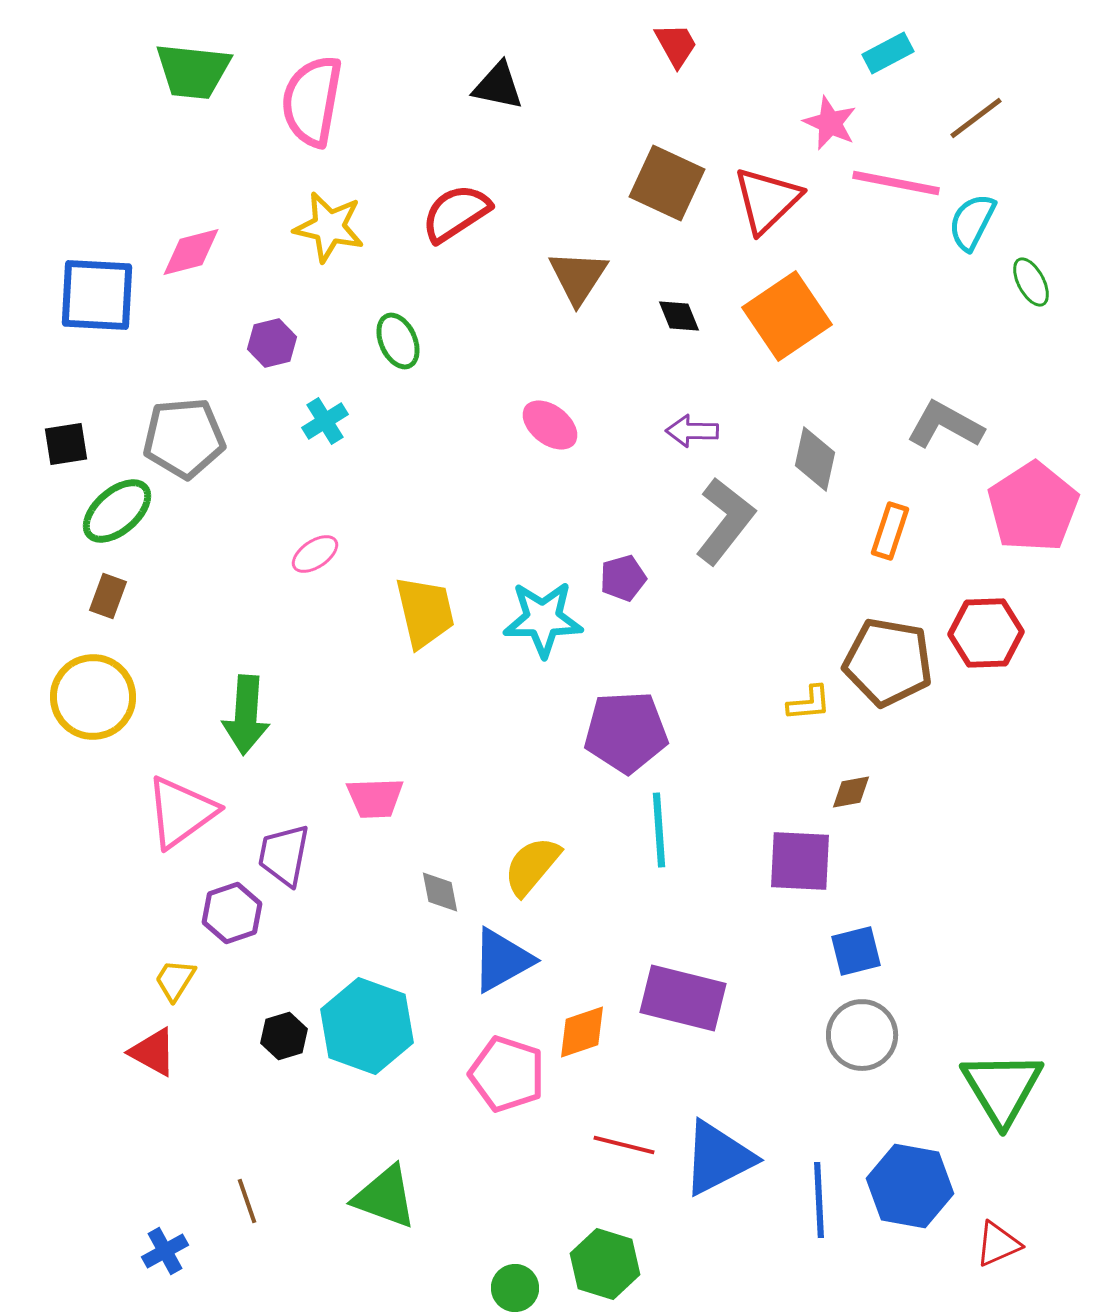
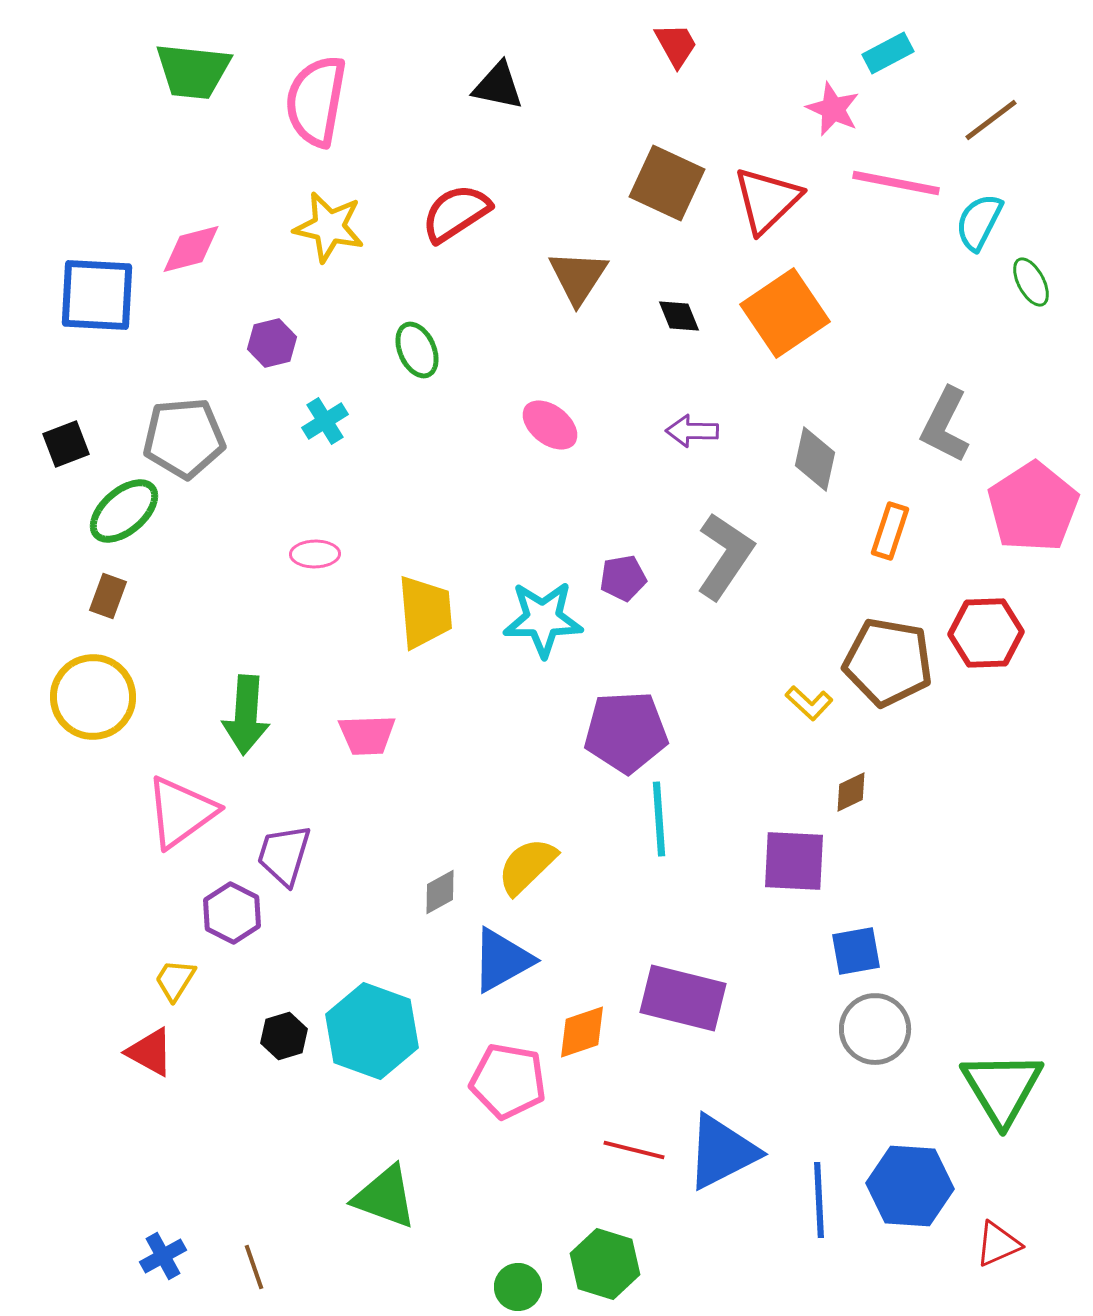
pink semicircle at (312, 101): moved 4 px right
brown line at (976, 118): moved 15 px right, 2 px down
pink star at (830, 123): moved 3 px right, 14 px up
cyan semicircle at (972, 222): moved 7 px right
pink diamond at (191, 252): moved 3 px up
orange square at (787, 316): moved 2 px left, 3 px up
green ellipse at (398, 341): moved 19 px right, 9 px down
gray L-shape at (945, 425): rotated 92 degrees counterclockwise
black square at (66, 444): rotated 12 degrees counterclockwise
green ellipse at (117, 511): moved 7 px right
gray L-shape at (725, 521): moved 35 px down; rotated 4 degrees counterclockwise
pink ellipse at (315, 554): rotated 33 degrees clockwise
purple pentagon at (623, 578): rotated 6 degrees clockwise
yellow trapezoid at (425, 612): rotated 8 degrees clockwise
yellow L-shape at (809, 703): rotated 48 degrees clockwise
brown diamond at (851, 792): rotated 15 degrees counterclockwise
pink trapezoid at (375, 798): moved 8 px left, 63 px up
cyan line at (659, 830): moved 11 px up
purple trapezoid at (284, 855): rotated 6 degrees clockwise
purple square at (800, 861): moved 6 px left
yellow semicircle at (532, 866): moved 5 px left; rotated 6 degrees clockwise
gray diamond at (440, 892): rotated 72 degrees clockwise
purple hexagon at (232, 913): rotated 14 degrees counterclockwise
blue square at (856, 951): rotated 4 degrees clockwise
cyan hexagon at (367, 1026): moved 5 px right, 5 px down
gray circle at (862, 1035): moved 13 px right, 6 px up
red triangle at (153, 1052): moved 3 px left
pink pentagon at (507, 1074): moved 1 px right, 7 px down; rotated 8 degrees counterclockwise
red line at (624, 1145): moved 10 px right, 5 px down
blue triangle at (718, 1158): moved 4 px right, 6 px up
blue hexagon at (910, 1186): rotated 6 degrees counterclockwise
brown line at (247, 1201): moved 7 px right, 66 px down
blue cross at (165, 1251): moved 2 px left, 5 px down
green circle at (515, 1288): moved 3 px right, 1 px up
